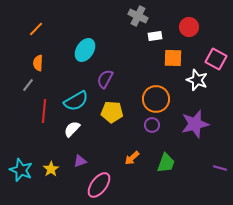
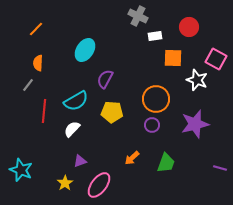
yellow star: moved 14 px right, 14 px down
